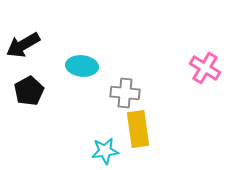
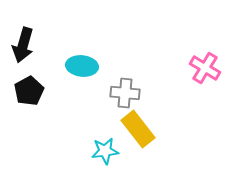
black arrow: rotated 44 degrees counterclockwise
yellow rectangle: rotated 30 degrees counterclockwise
